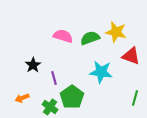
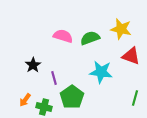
yellow star: moved 5 px right, 3 px up
orange arrow: moved 3 px right, 2 px down; rotated 32 degrees counterclockwise
green cross: moved 6 px left; rotated 21 degrees counterclockwise
